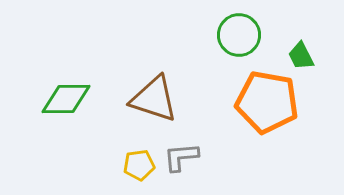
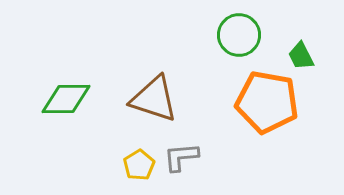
yellow pentagon: rotated 24 degrees counterclockwise
